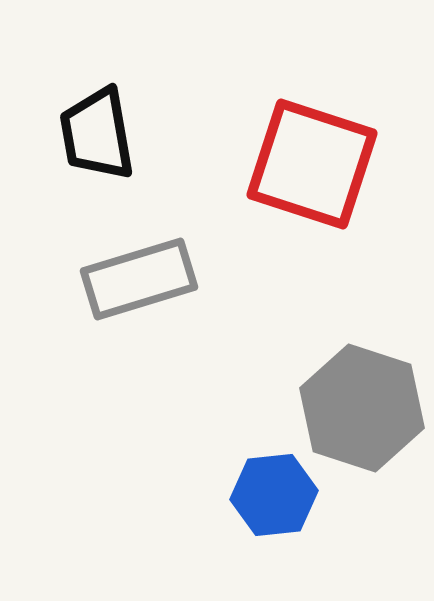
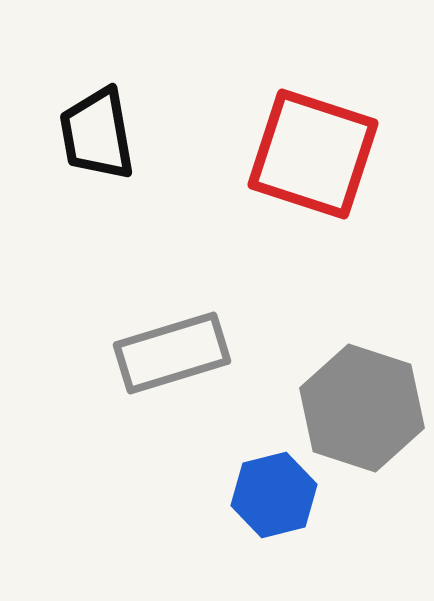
red square: moved 1 px right, 10 px up
gray rectangle: moved 33 px right, 74 px down
blue hexagon: rotated 8 degrees counterclockwise
